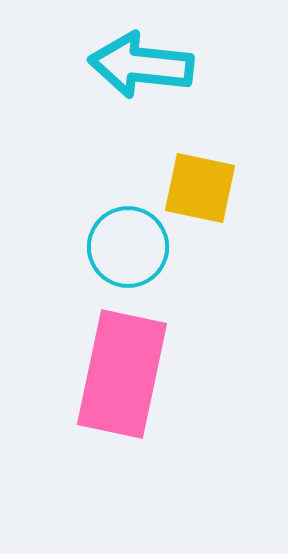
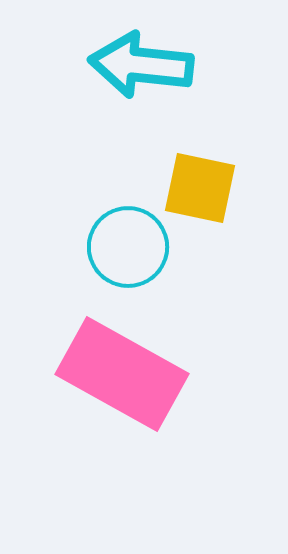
pink rectangle: rotated 73 degrees counterclockwise
